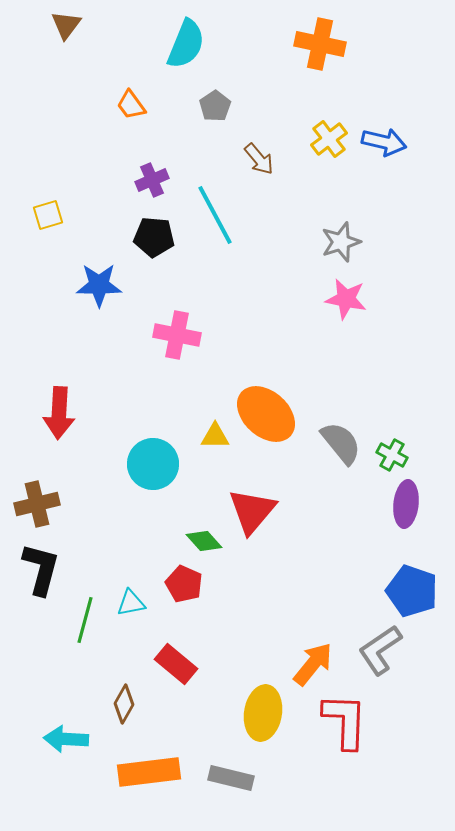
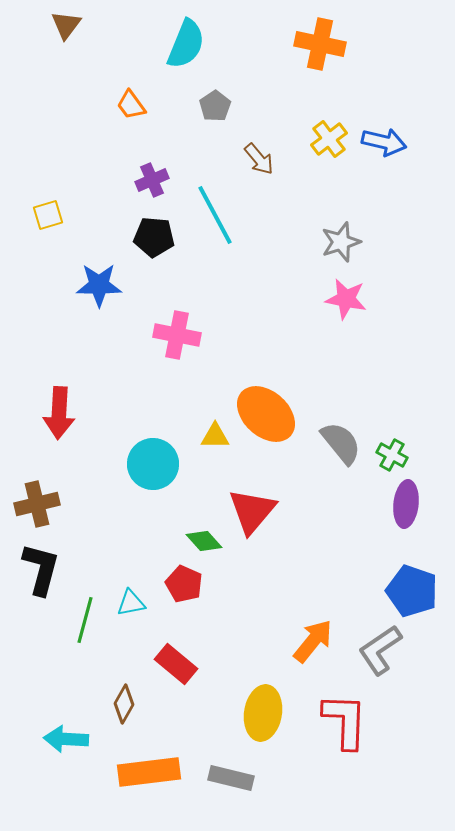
orange arrow: moved 23 px up
